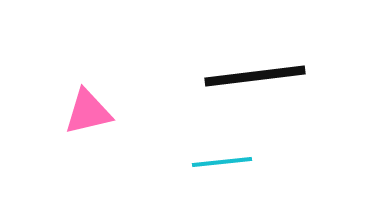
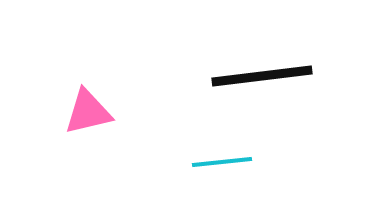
black line: moved 7 px right
